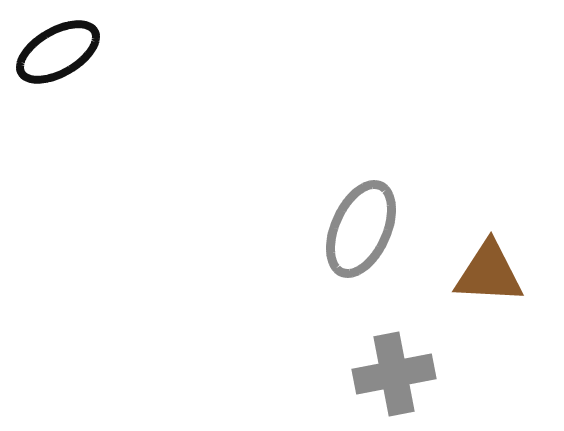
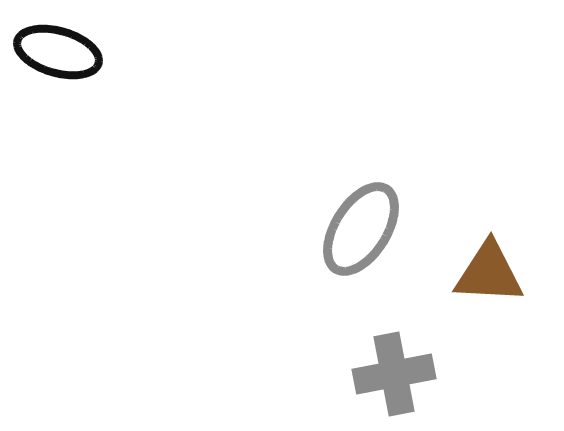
black ellipse: rotated 46 degrees clockwise
gray ellipse: rotated 8 degrees clockwise
